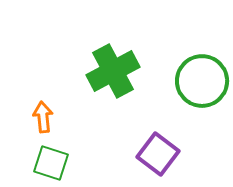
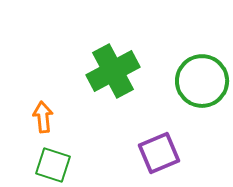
purple square: moved 1 px right, 1 px up; rotated 30 degrees clockwise
green square: moved 2 px right, 2 px down
